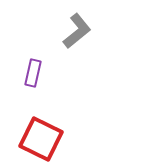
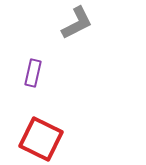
gray L-shape: moved 8 px up; rotated 12 degrees clockwise
